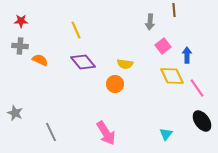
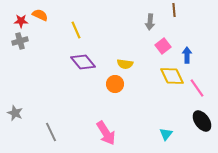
gray cross: moved 5 px up; rotated 21 degrees counterclockwise
orange semicircle: moved 45 px up
